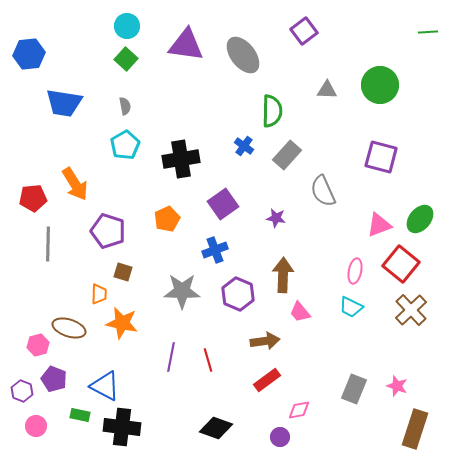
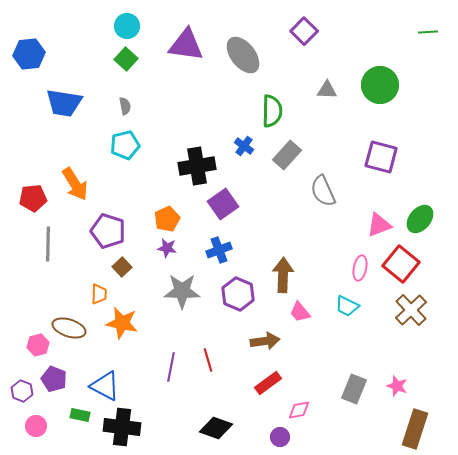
purple square at (304, 31): rotated 8 degrees counterclockwise
cyan pentagon at (125, 145): rotated 16 degrees clockwise
black cross at (181, 159): moved 16 px right, 7 px down
purple star at (276, 218): moved 109 px left, 30 px down
blue cross at (215, 250): moved 4 px right
pink ellipse at (355, 271): moved 5 px right, 3 px up
brown square at (123, 272): moved 1 px left, 5 px up; rotated 30 degrees clockwise
cyan trapezoid at (351, 307): moved 4 px left, 1 px up
purple line at (171, 357): moved 10 px down
red rectangle at (267, 380): moved 1 px right, 3 px down
